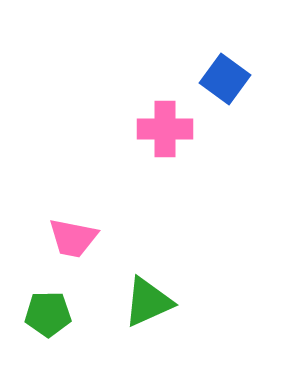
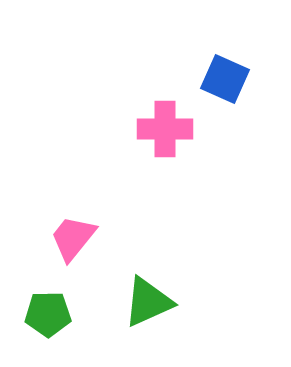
blue square: rotated 12 degrees counterclockwise
pink trapezoid: rotated 118 degrees clockwise
